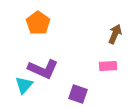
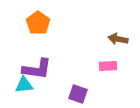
brown arrow: moved 3 px right, 5 px down; rotated 102 degrees counterclockwise
purple L-shape: moved 6 px left; rotated 16 degrees counterclockwise
cyan triangle: rotated 42 degrees clockwise
